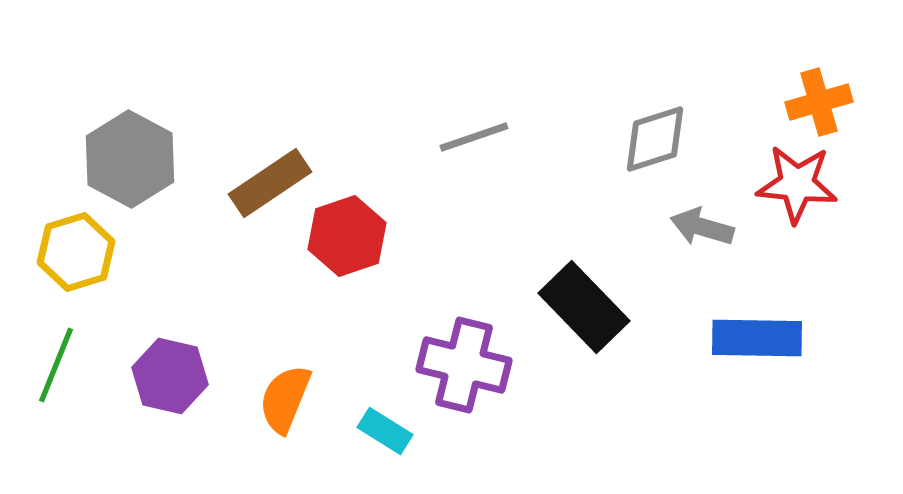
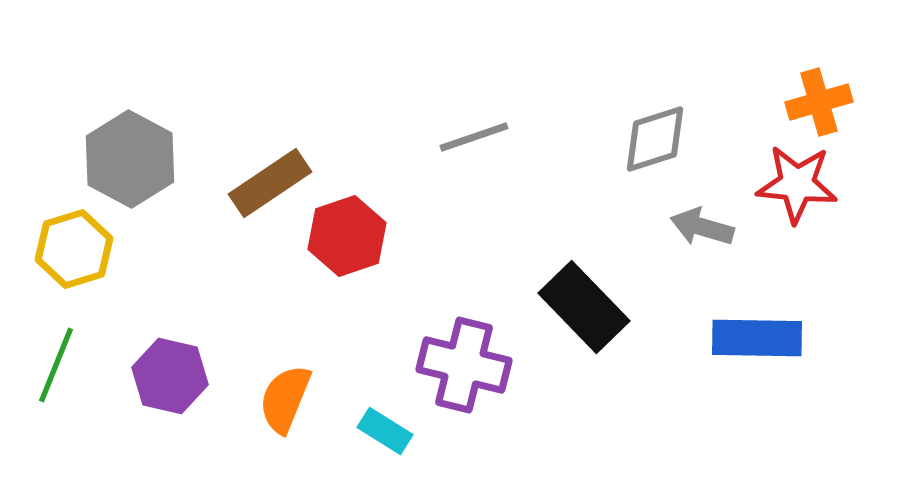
yellow hexagon: moved 2 px left, 3 px up
